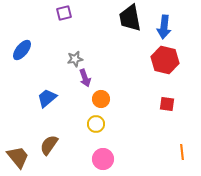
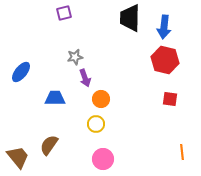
black trapezoid: rotated 12 degrees clockwise
blue ellipse: moved 1 px left, 22 px down
gray star: moved 2 px up
blue trapezoid: moved 8 px right; rotated 40 degrees clockwise
red square: moved 3 px right, 5 px up
